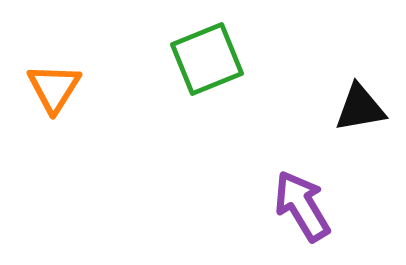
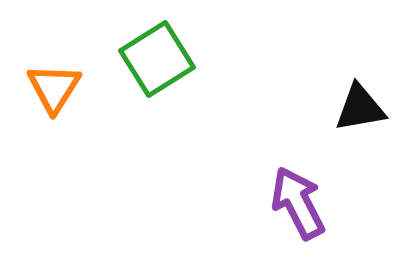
green square: moved 50 px left; rotated 10 degrees counterclockwise
purple arrow: moved 4 px left, 3 px up; rotated 4 degrees clockwise
